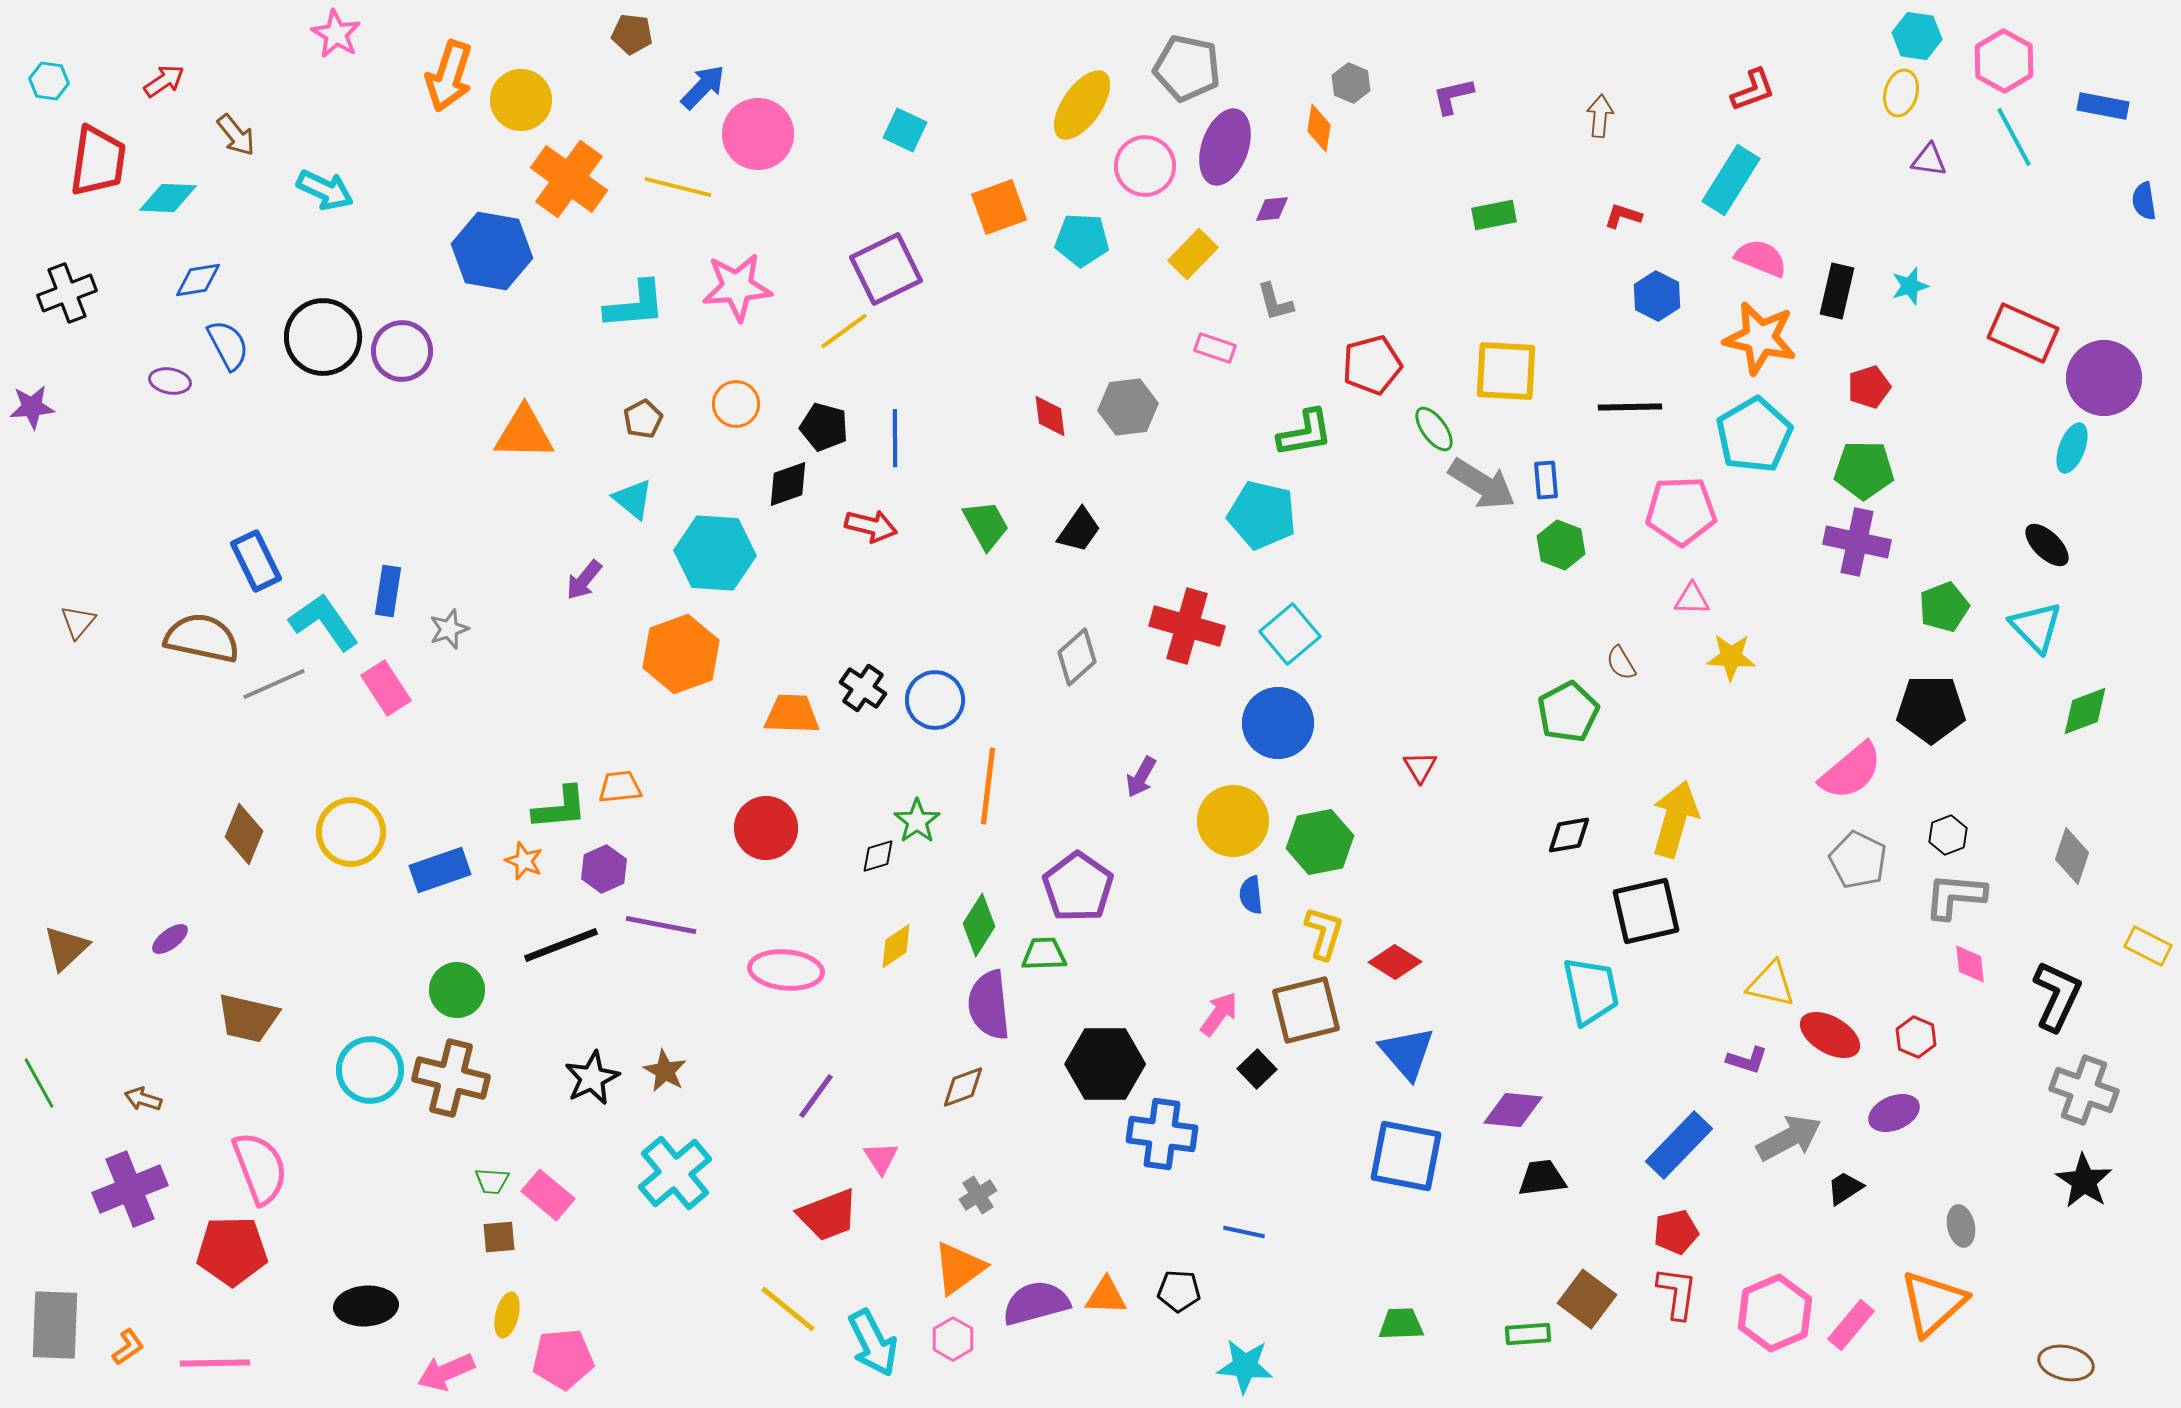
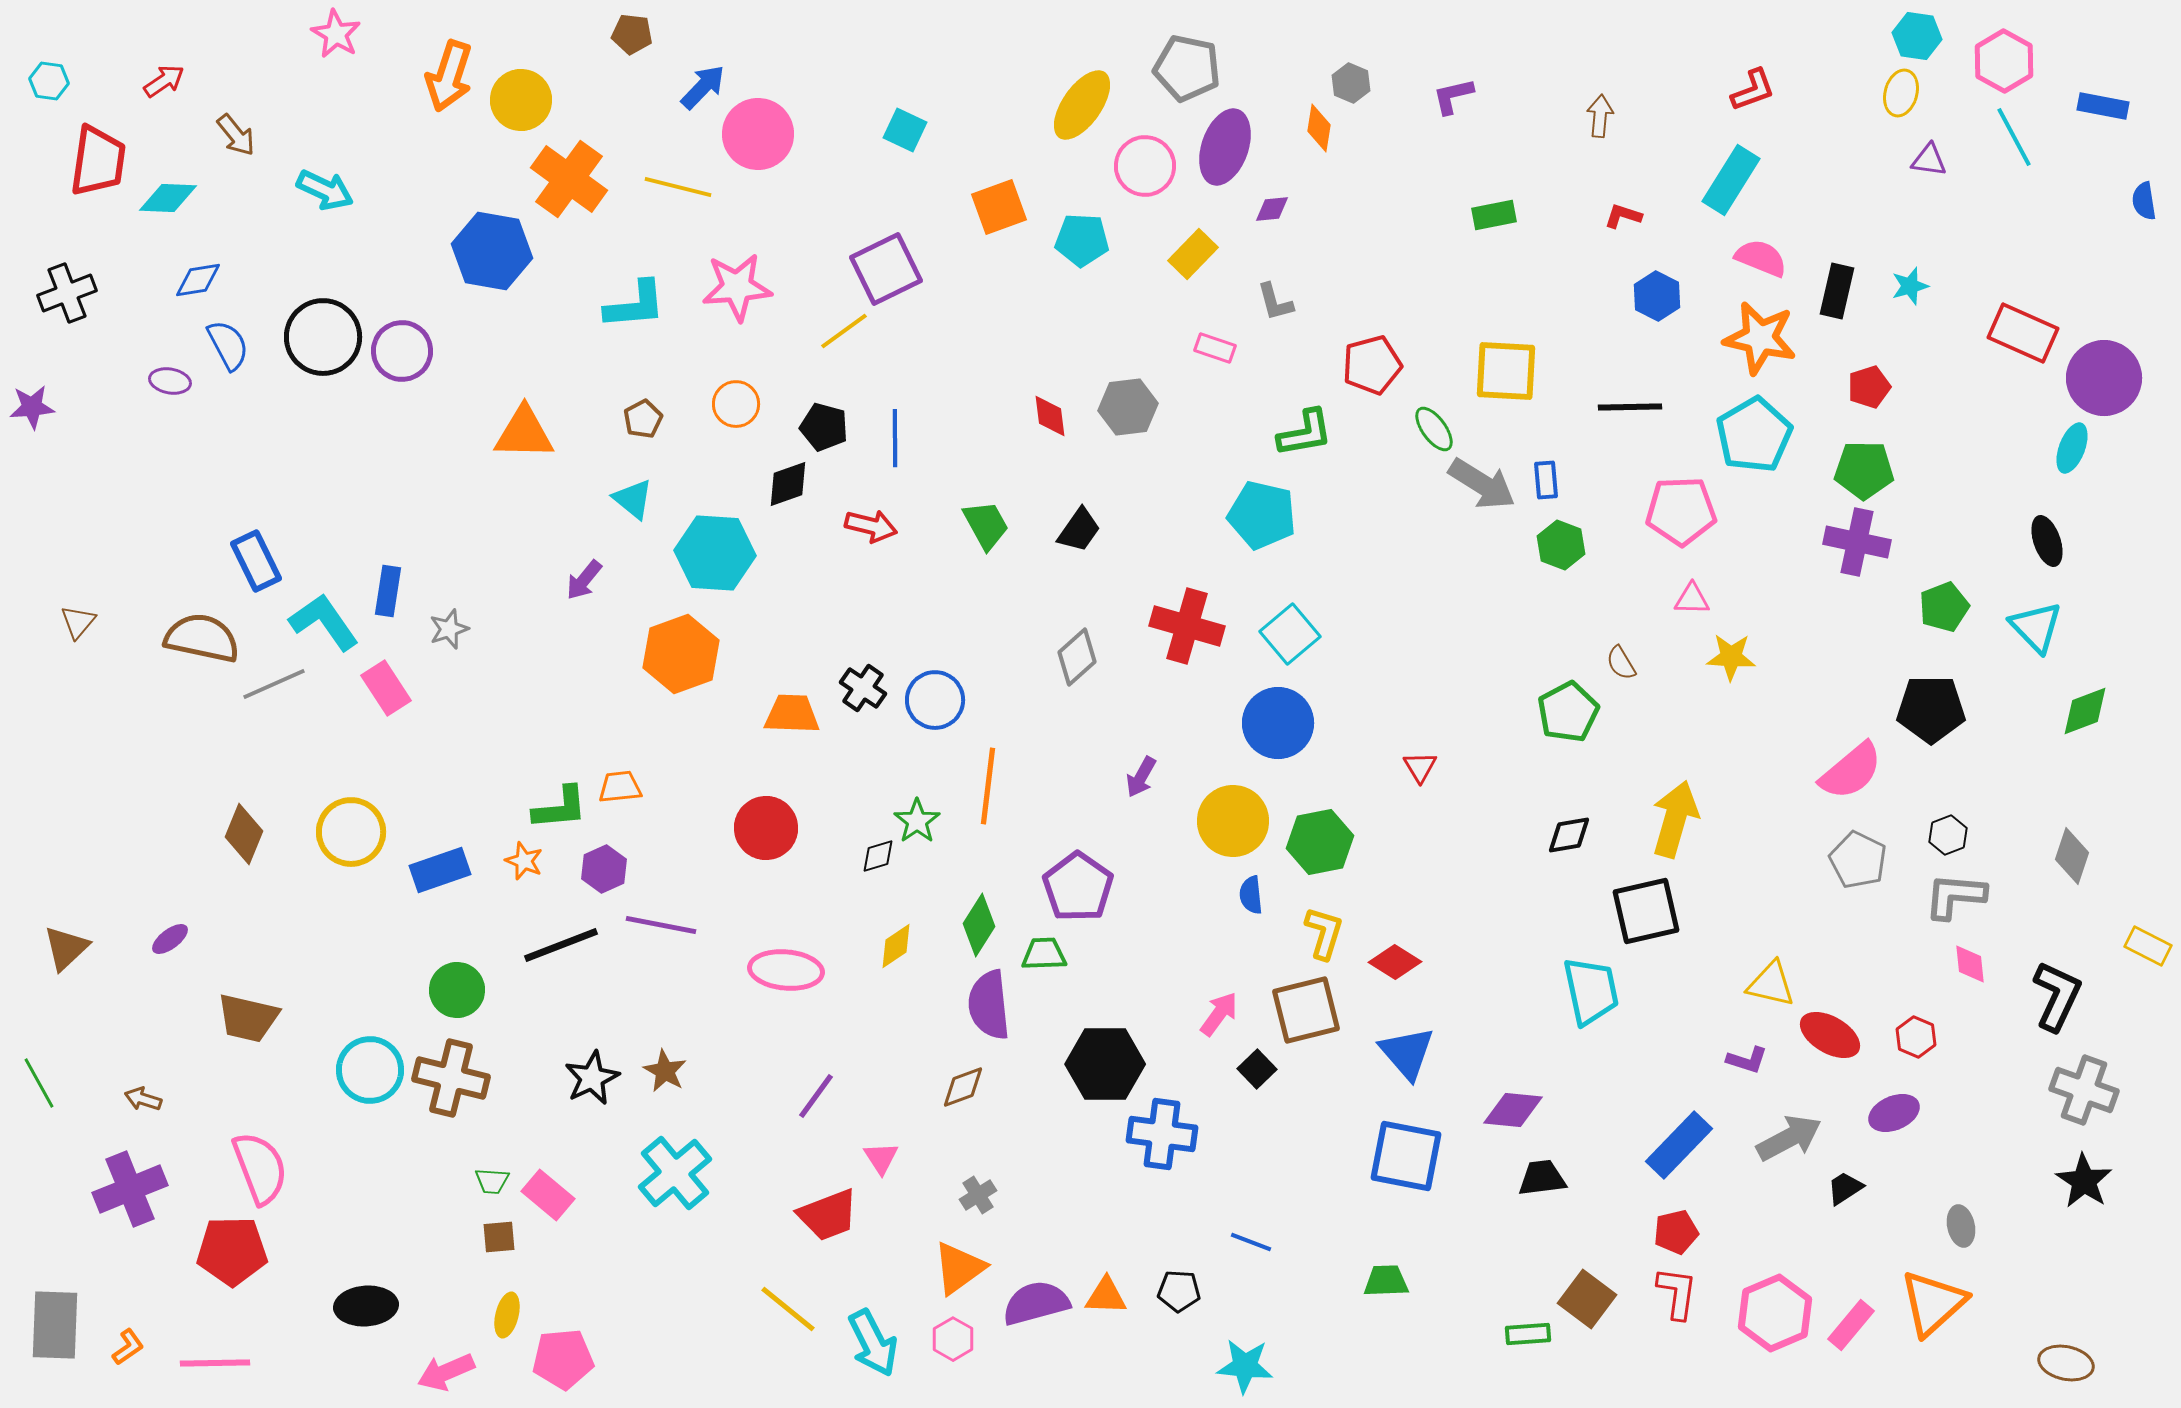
black ellipse at (2047, 545): moved 4 px up; rotated 27 degrees clockwise
blue line at (1244, 1232): moved 7 px right, 10 px down; rotated 9 degrees clockwise
green trapezoid at (1401, 1324): moved 15 px left, 43 px up
